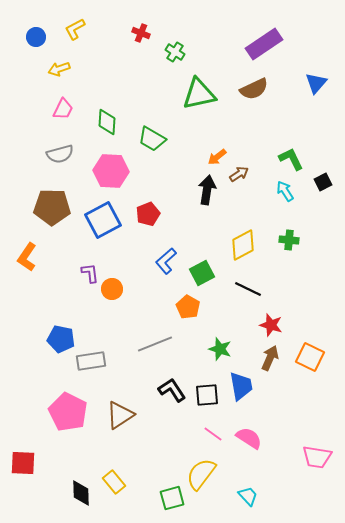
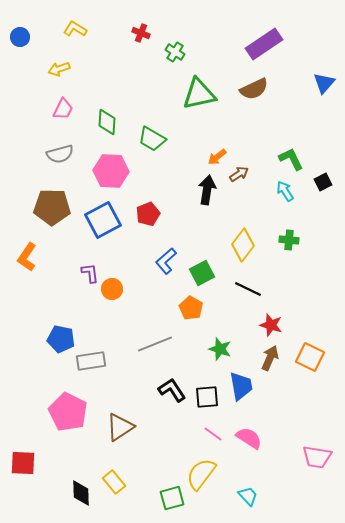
yellow L-shape at (75, 29): rotated 60 degrees clockwise
blue circle at (36, 37): moved 16 px left
blue triangle at (316, 83): moved 8 px right
yellow diamond at (243, 245): rotated 24 degrees counterclockwise
orange pentagon at (188, 307): moved 3 px right, 1 px down
black square at (207, 395): moved 2 px down
brown triangle at (120, 415): moved 12 px down
